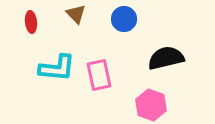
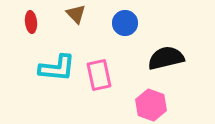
blue circle: moved 1 px right, 4 px down
